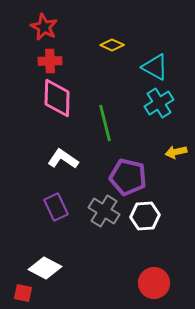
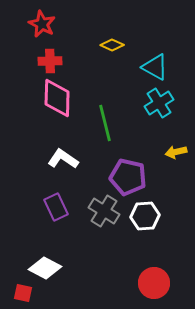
red star: moved 2 px left, 3 px up
